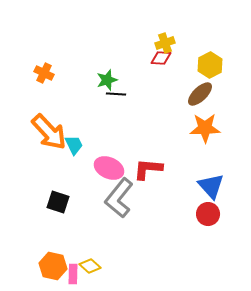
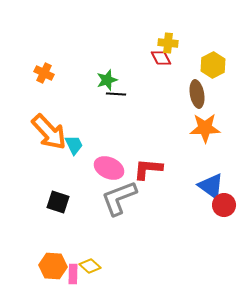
yellow cross: moved 3 px right; rotated 24 degrees clockwise
red diamond: rotated 60 degrees clockwise
yellow hexagon: moved 3 px right
brown ellipse: moved 3 px left; rotated 56 degrees counterclockwise
blue triangle: rotated 12 degrees counterclockwise
gray L-shape: rotated 30 degrees clockwise
red circle: moved 16 px right, 9 px up
orange hexagon: rotated 8 degrees counterclockwise
